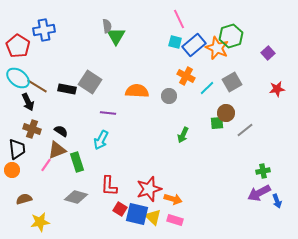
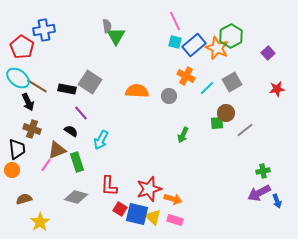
pink line at (179, 19): moved 4 px left, 2 px down
green hexagon at (231, 36): rotated 10 degrees counterclockwise
red pentagon at (18, 46): moved 4 px right, 1 px down
purple line at (108, 113): moved 27 px left; rotated 42 degrees clockwise
black semicircle at (61, 131): moved 10 px right
yellow star at (40, 222): rotated 24 degrees counterclockwise
